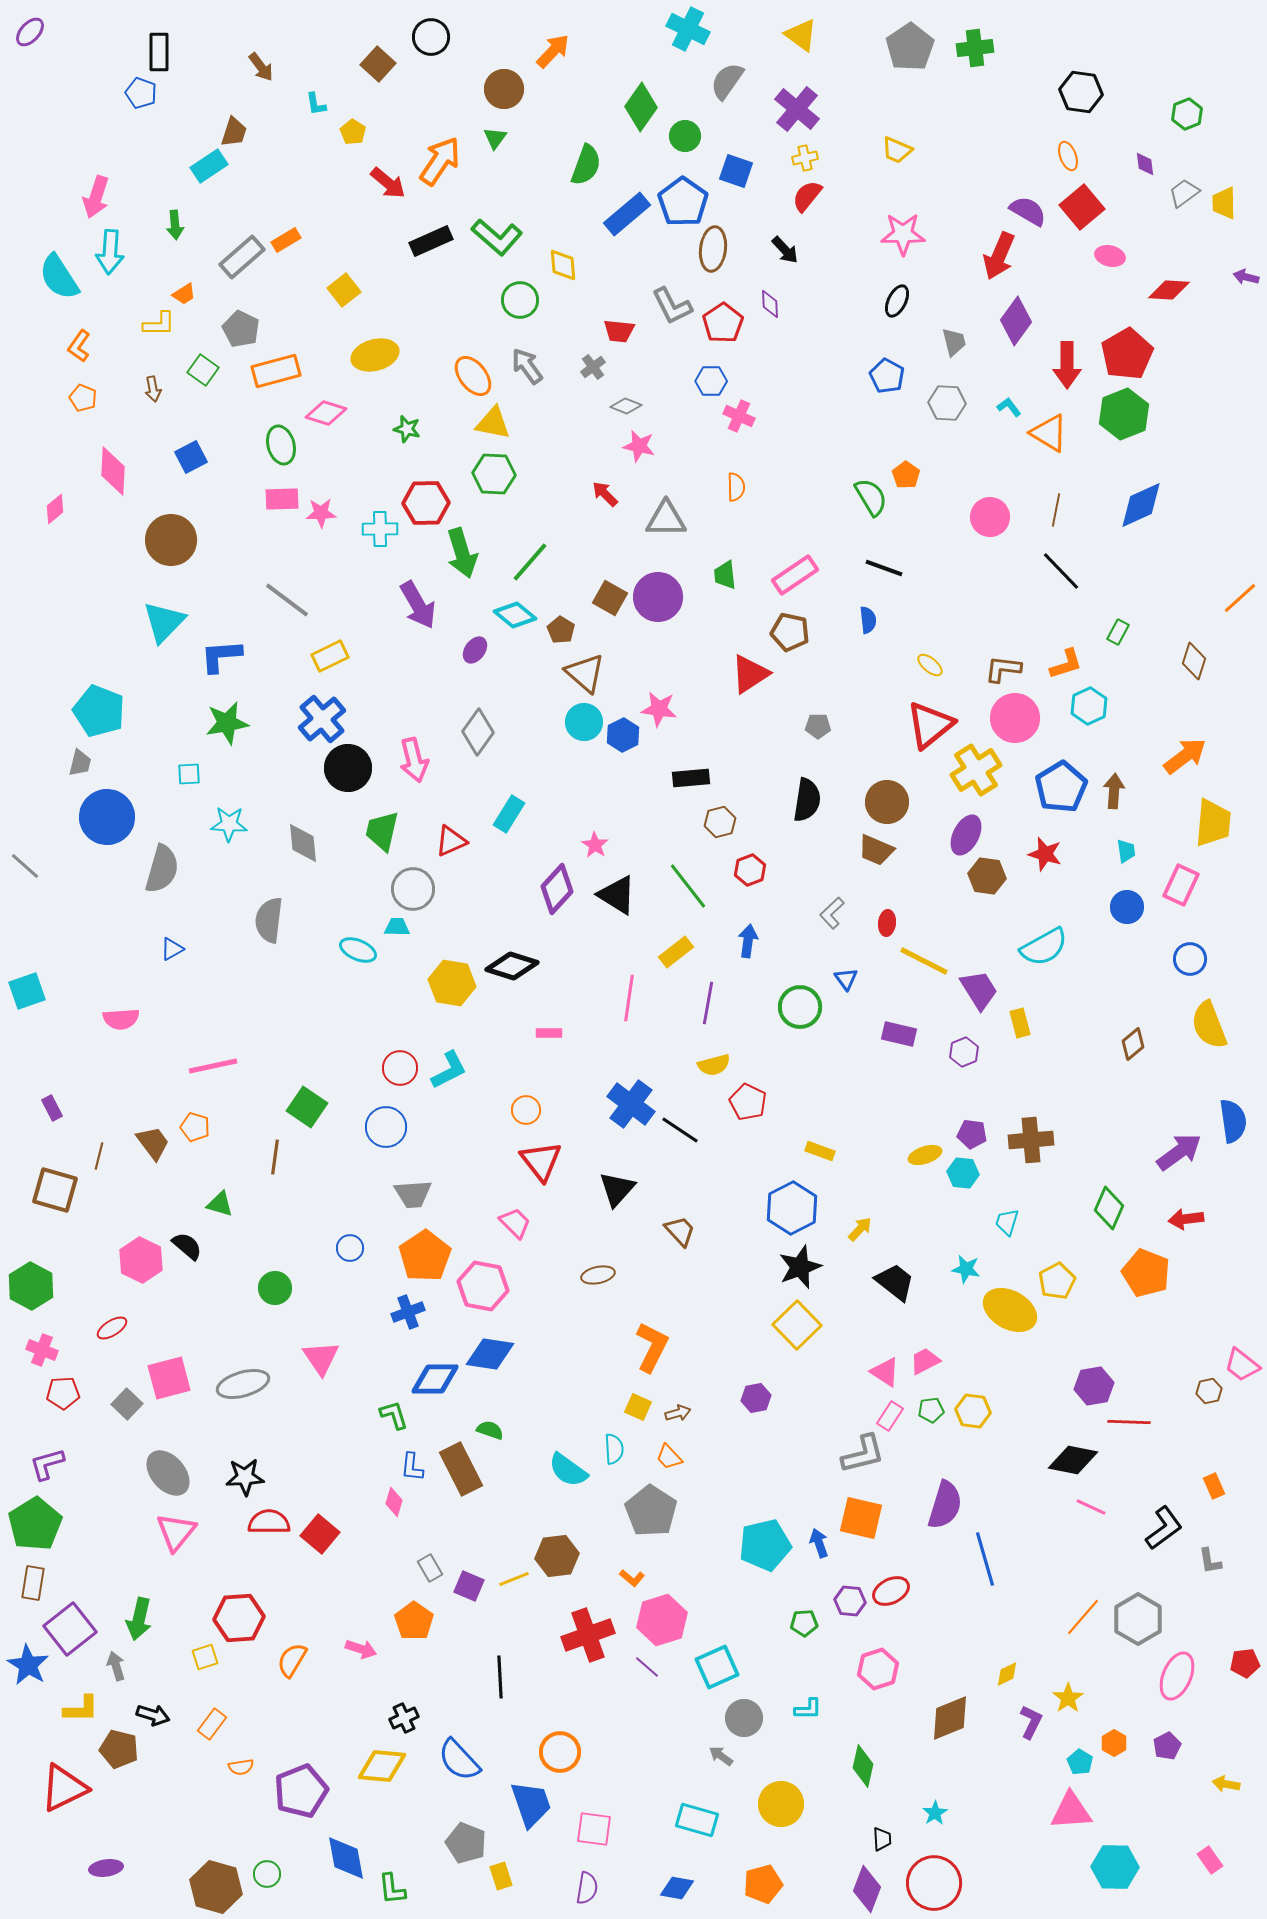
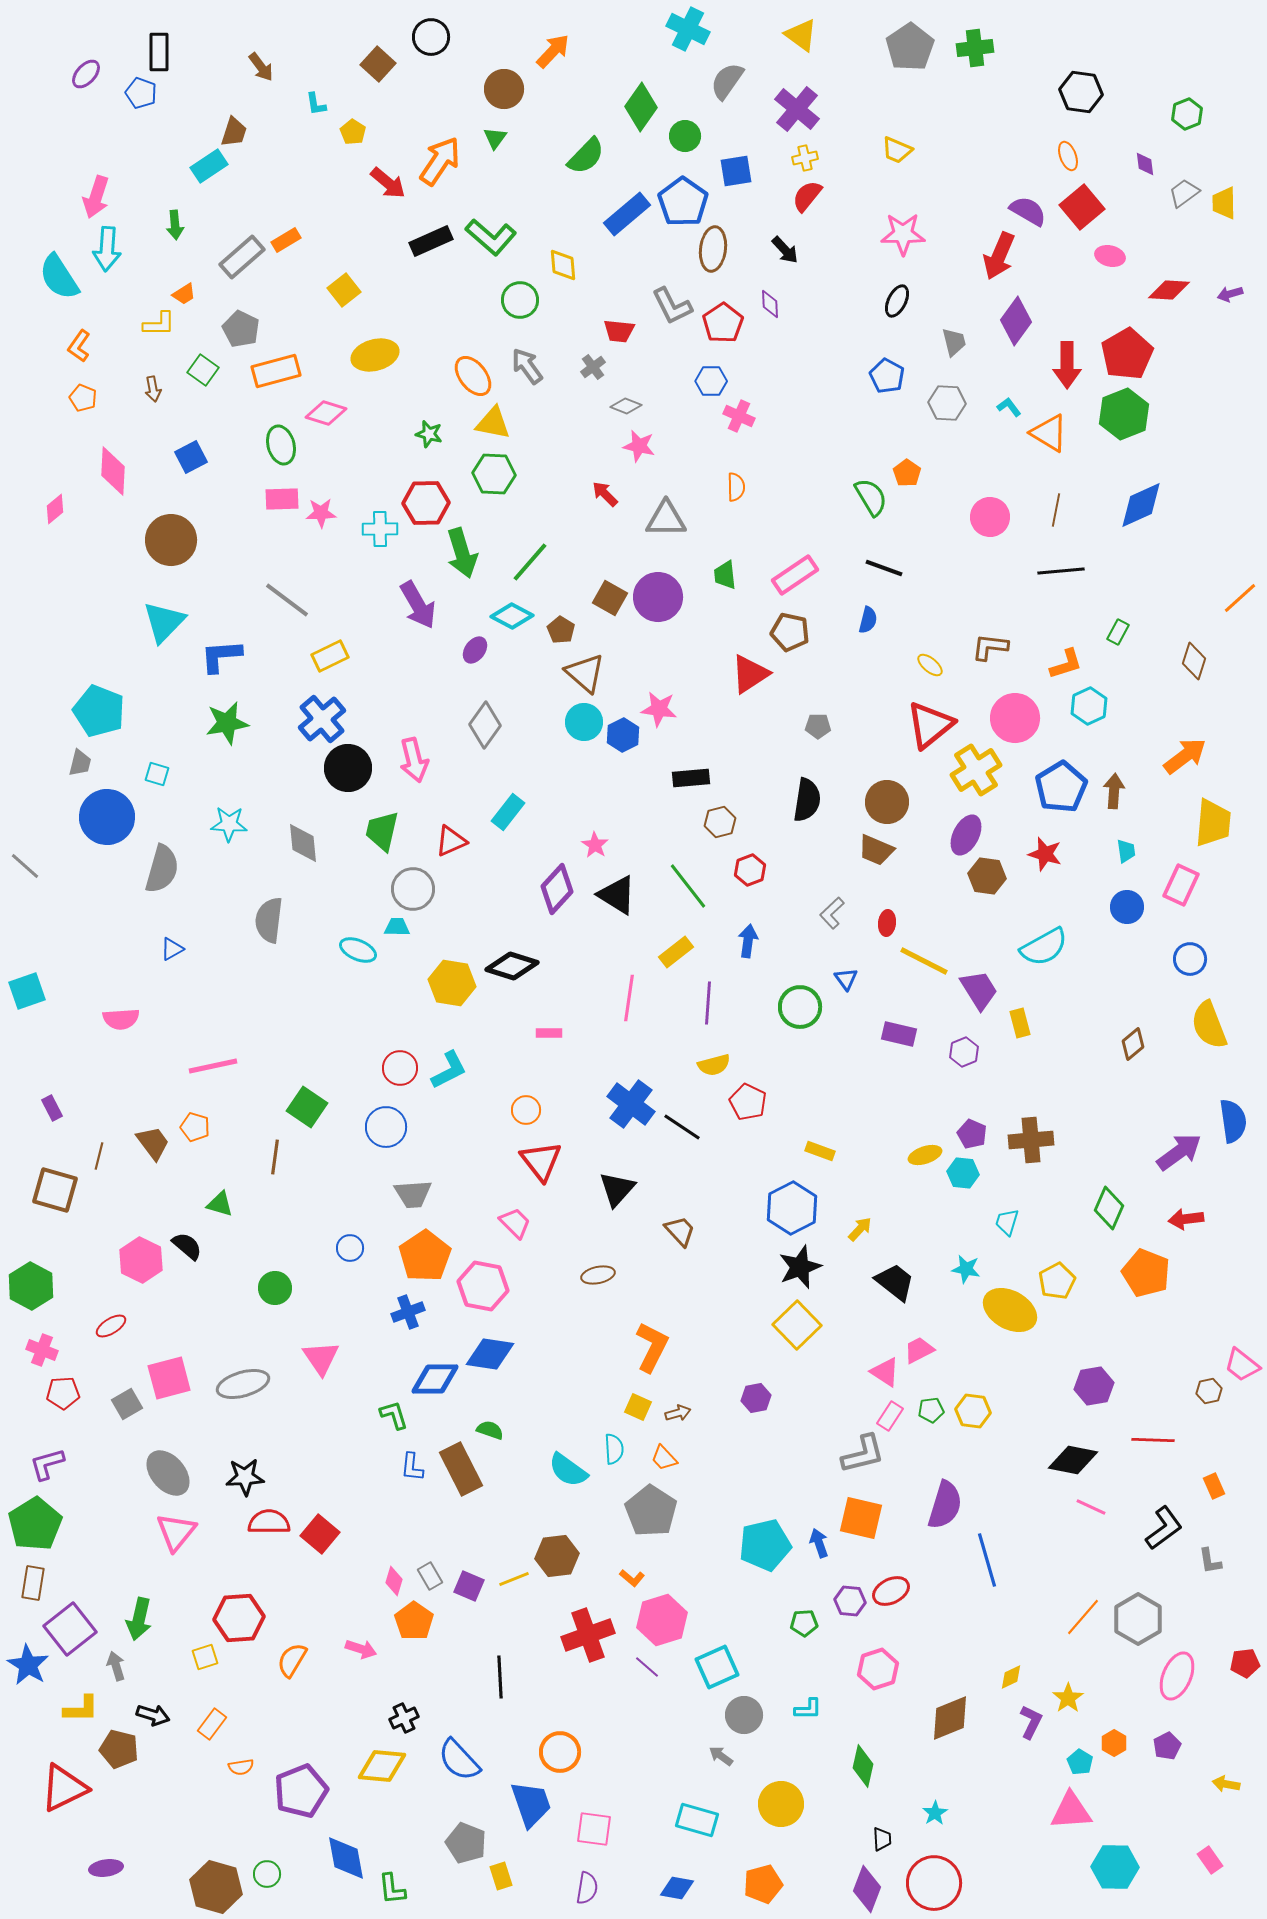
purple ellipse at (30, 32): moved 56 px right, 42 px down
green semicircle at (586, 165): moved 9 px up; rotated 24 degrees clockwise
blue square at (736, 171): rotated 28 degrees counterclockwise
green L-shape at (497, 237): moved 6 px left
cyan arrow at (110, 252): moved 3 px left, 3 px up
purple arrow at (1246, 277): moved 16 px left, 17 px down; rotated 30 degrees counterclockwise
green star at (407, 429): moved 22 px right, 5 px down
orange pentagon at (906, 475): moved 1 px right, 2 px up
black line at (1061, 571): rotated 51 degrees counterclockwise
cyan diamond at (515, 615): moved 3 px left, 1 px down; rotated 12 degrees counterclockwise
blue semicircle at (868, 620): rotated 20 degrees clockwise
brown L-shape at (1003, 669): moved 13 px left, 22 px up
gray diamond at (478, 732): moved 7 px right, 7 px up
cyan square at (189, 774): moved 32 px left; rotated 20 degrees clockwise
cyan rectangle at (509, 814): moved 1 px left, 2 px up; rotated 6 degrees clockwise
purple line at (708, 1003): rotated 6 degrees counterclockwise
black line at (680, 1130): moved 2 px right, 3 px up
purple pentagon at (972, 1134): rotated 16 degrees clockwise
red ellipse at (112, 1328): moved 1 px left, 2 px up
pink trapezoid at (925, 1361): moved 6 px left, 11 px up
gray square at (127, 1404): rotated 16 degrees clockwise
red line at (1129, 1422): moved 24 px right, 18 px down
orange trapezoid at (669, 1457): moved 5 px left, 1 px down
pink diamond at (394, 1502): moved 79 px down
blue line at (985, 1559): moved 2 px right, 1 px down
gray rectangle at (430, 1568): moved 8 px down
yellow diamond at (1007, 1674): moved 4 px right, 3 px down
gray circle at (744, 1718): moved 3 px up
